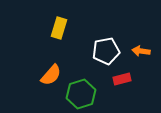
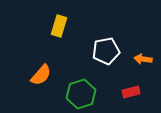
yellow rectangle: moved 2 px up
orange arrow: moved 2 px right, 8 px down
orange semicircle: moved 10 px left
red rectangle: moved 9 px right, 13 px down
